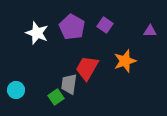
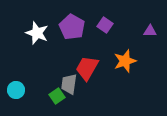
green square: moved 1 px right, 1 px up
